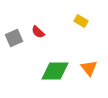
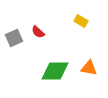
orange triangle: rotated 42 degrees counterclockwise
